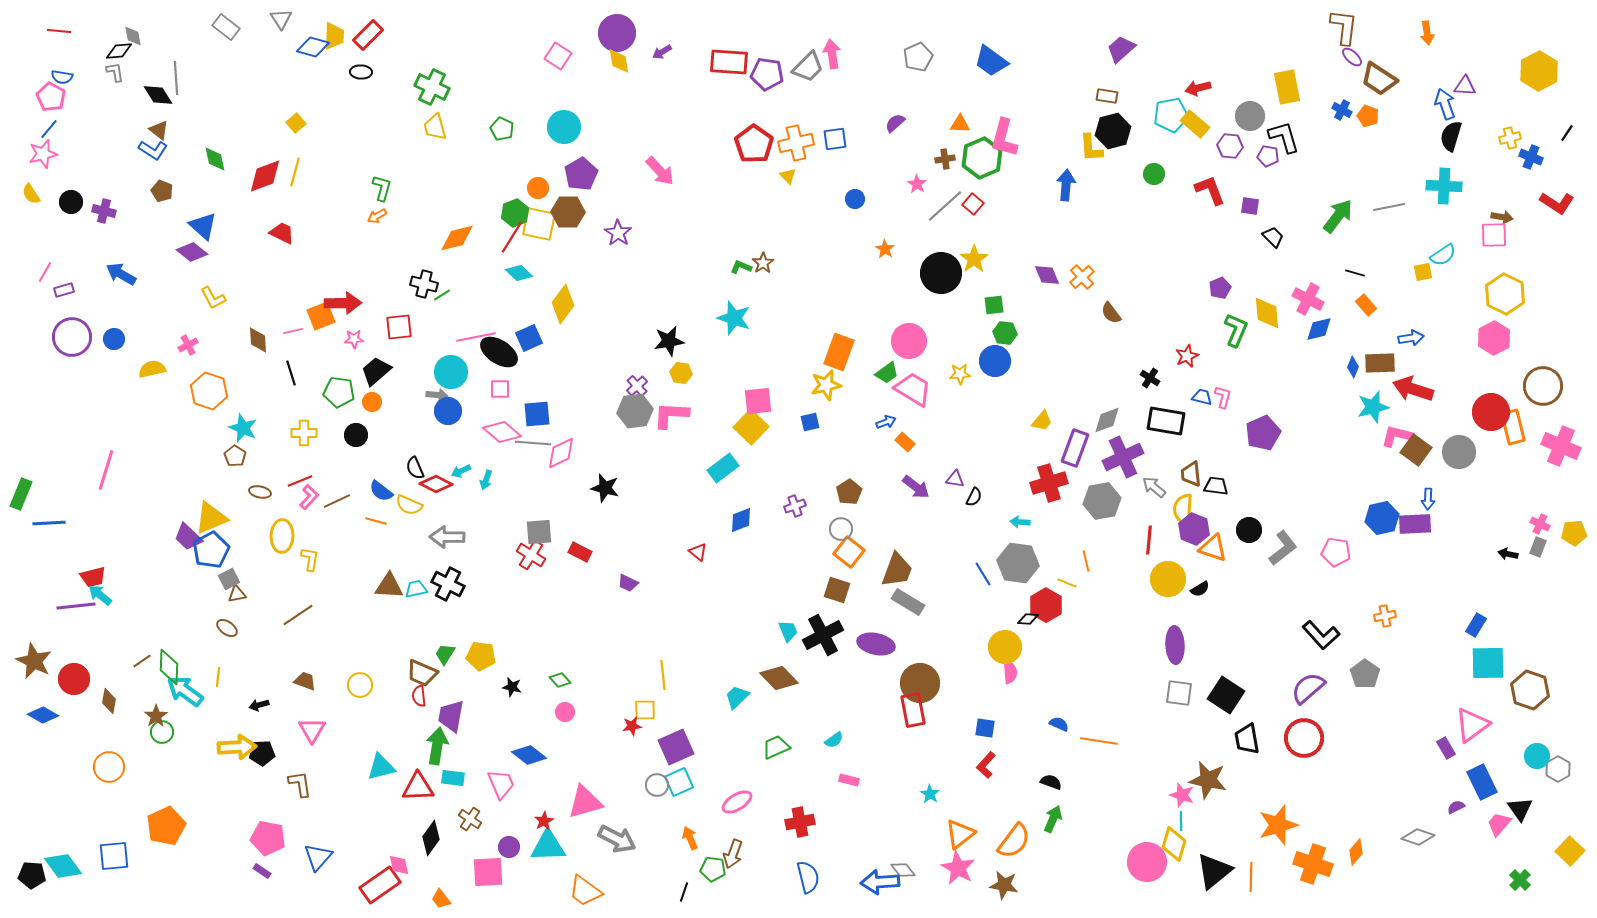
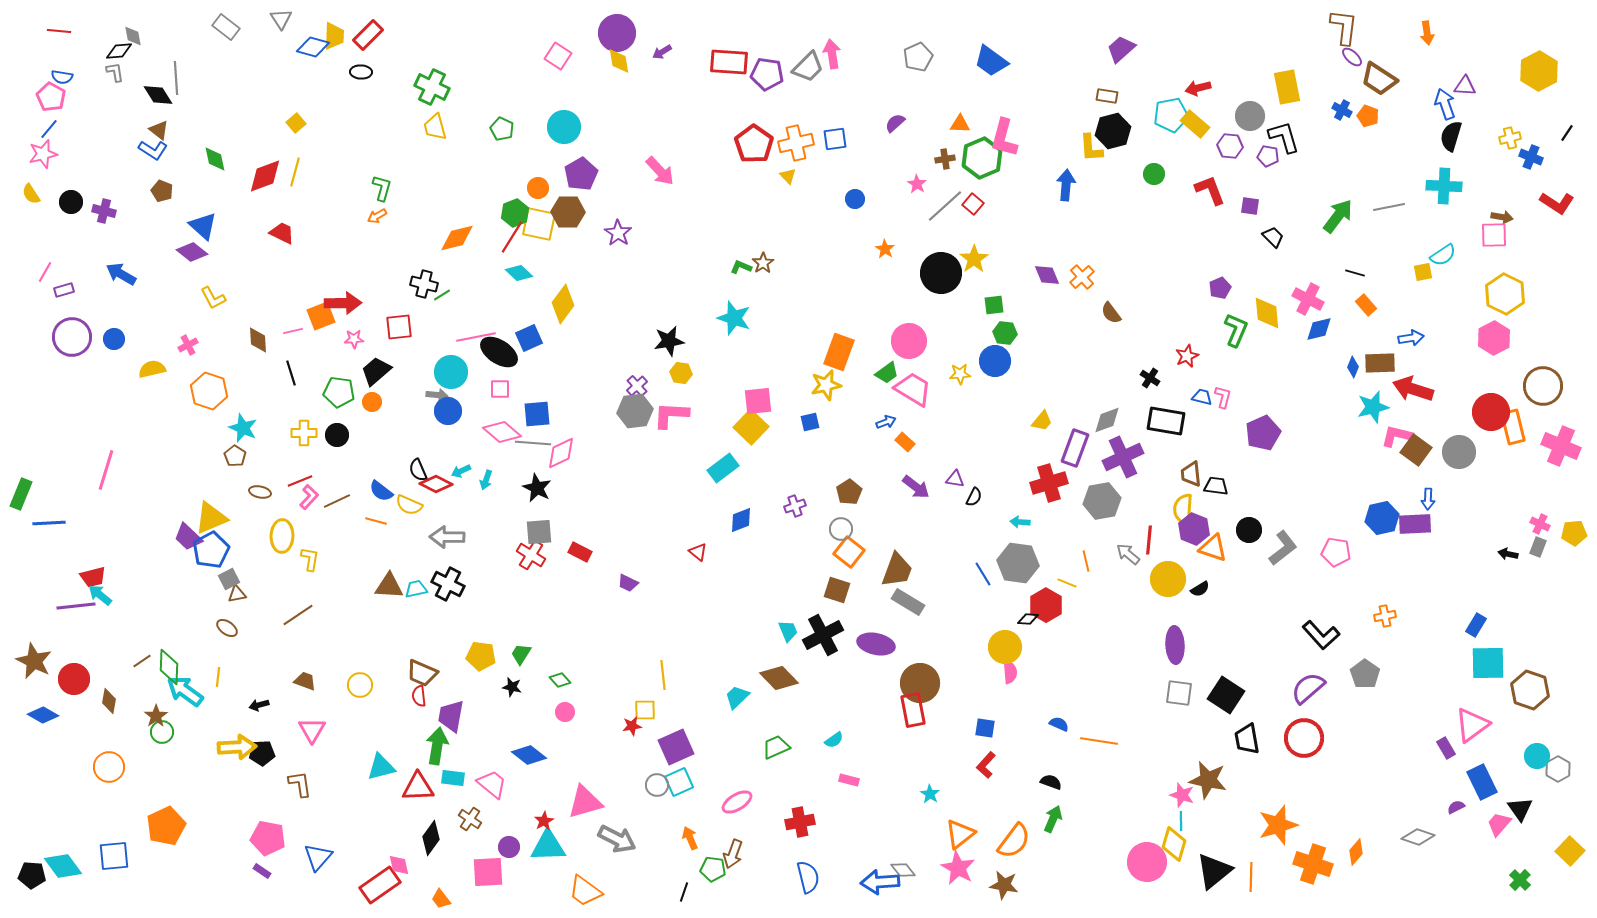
black circle at (356, 435): moved 19 px left
black semicircle at (415, 468): moved 3 px right, 2 px down
gray arrow at (1154, 487): moved 26 px left, 67 px down
black star at (605, 488): moved 68 px left; rotated 12 degrees clockwise
green trapezoid at (445, 654): moved 76 px right
pink trapezoid at (501, 784): moved 9 px left; rotated 28 degrees counterclockwise
